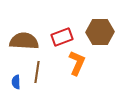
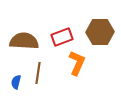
brown line: moved 1 px right, 1 px down
blue semicircle: rotated 16 degrees clockwise
